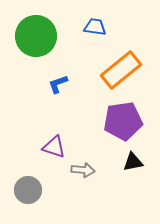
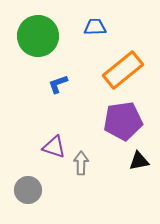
blue trapezoid: rotated 10 degrees counterclockwise
green circle: moved 2 px right
orange rectangle: moved 2 px right
black triangle: moved 6 px right, 1 px up
gray arrow: moved 2 px left, 7 px up; rotated 95 degrees counterclockwise
